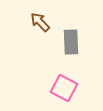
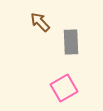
pink square: rotated 32 degrees clockwise
